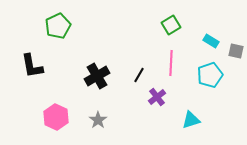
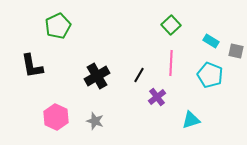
green square: rotated 12 degrees counterclockwise
cyan pentagon: rotated 30 degrees counterclockwise
gray star: moved 3 px left, 1 px down; rotated 18 degrees counterclockwise
